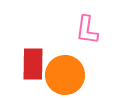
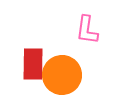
orange circle: moved 3 px left
